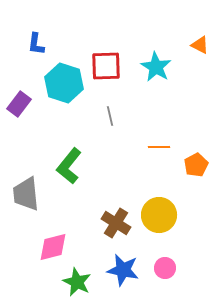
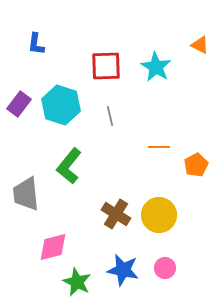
cyan hexagon: moved 3 px left, 22 px down
brown cross: moved 9 px up
